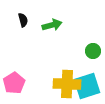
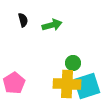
green circle: moved 20 px left, 12 px down
